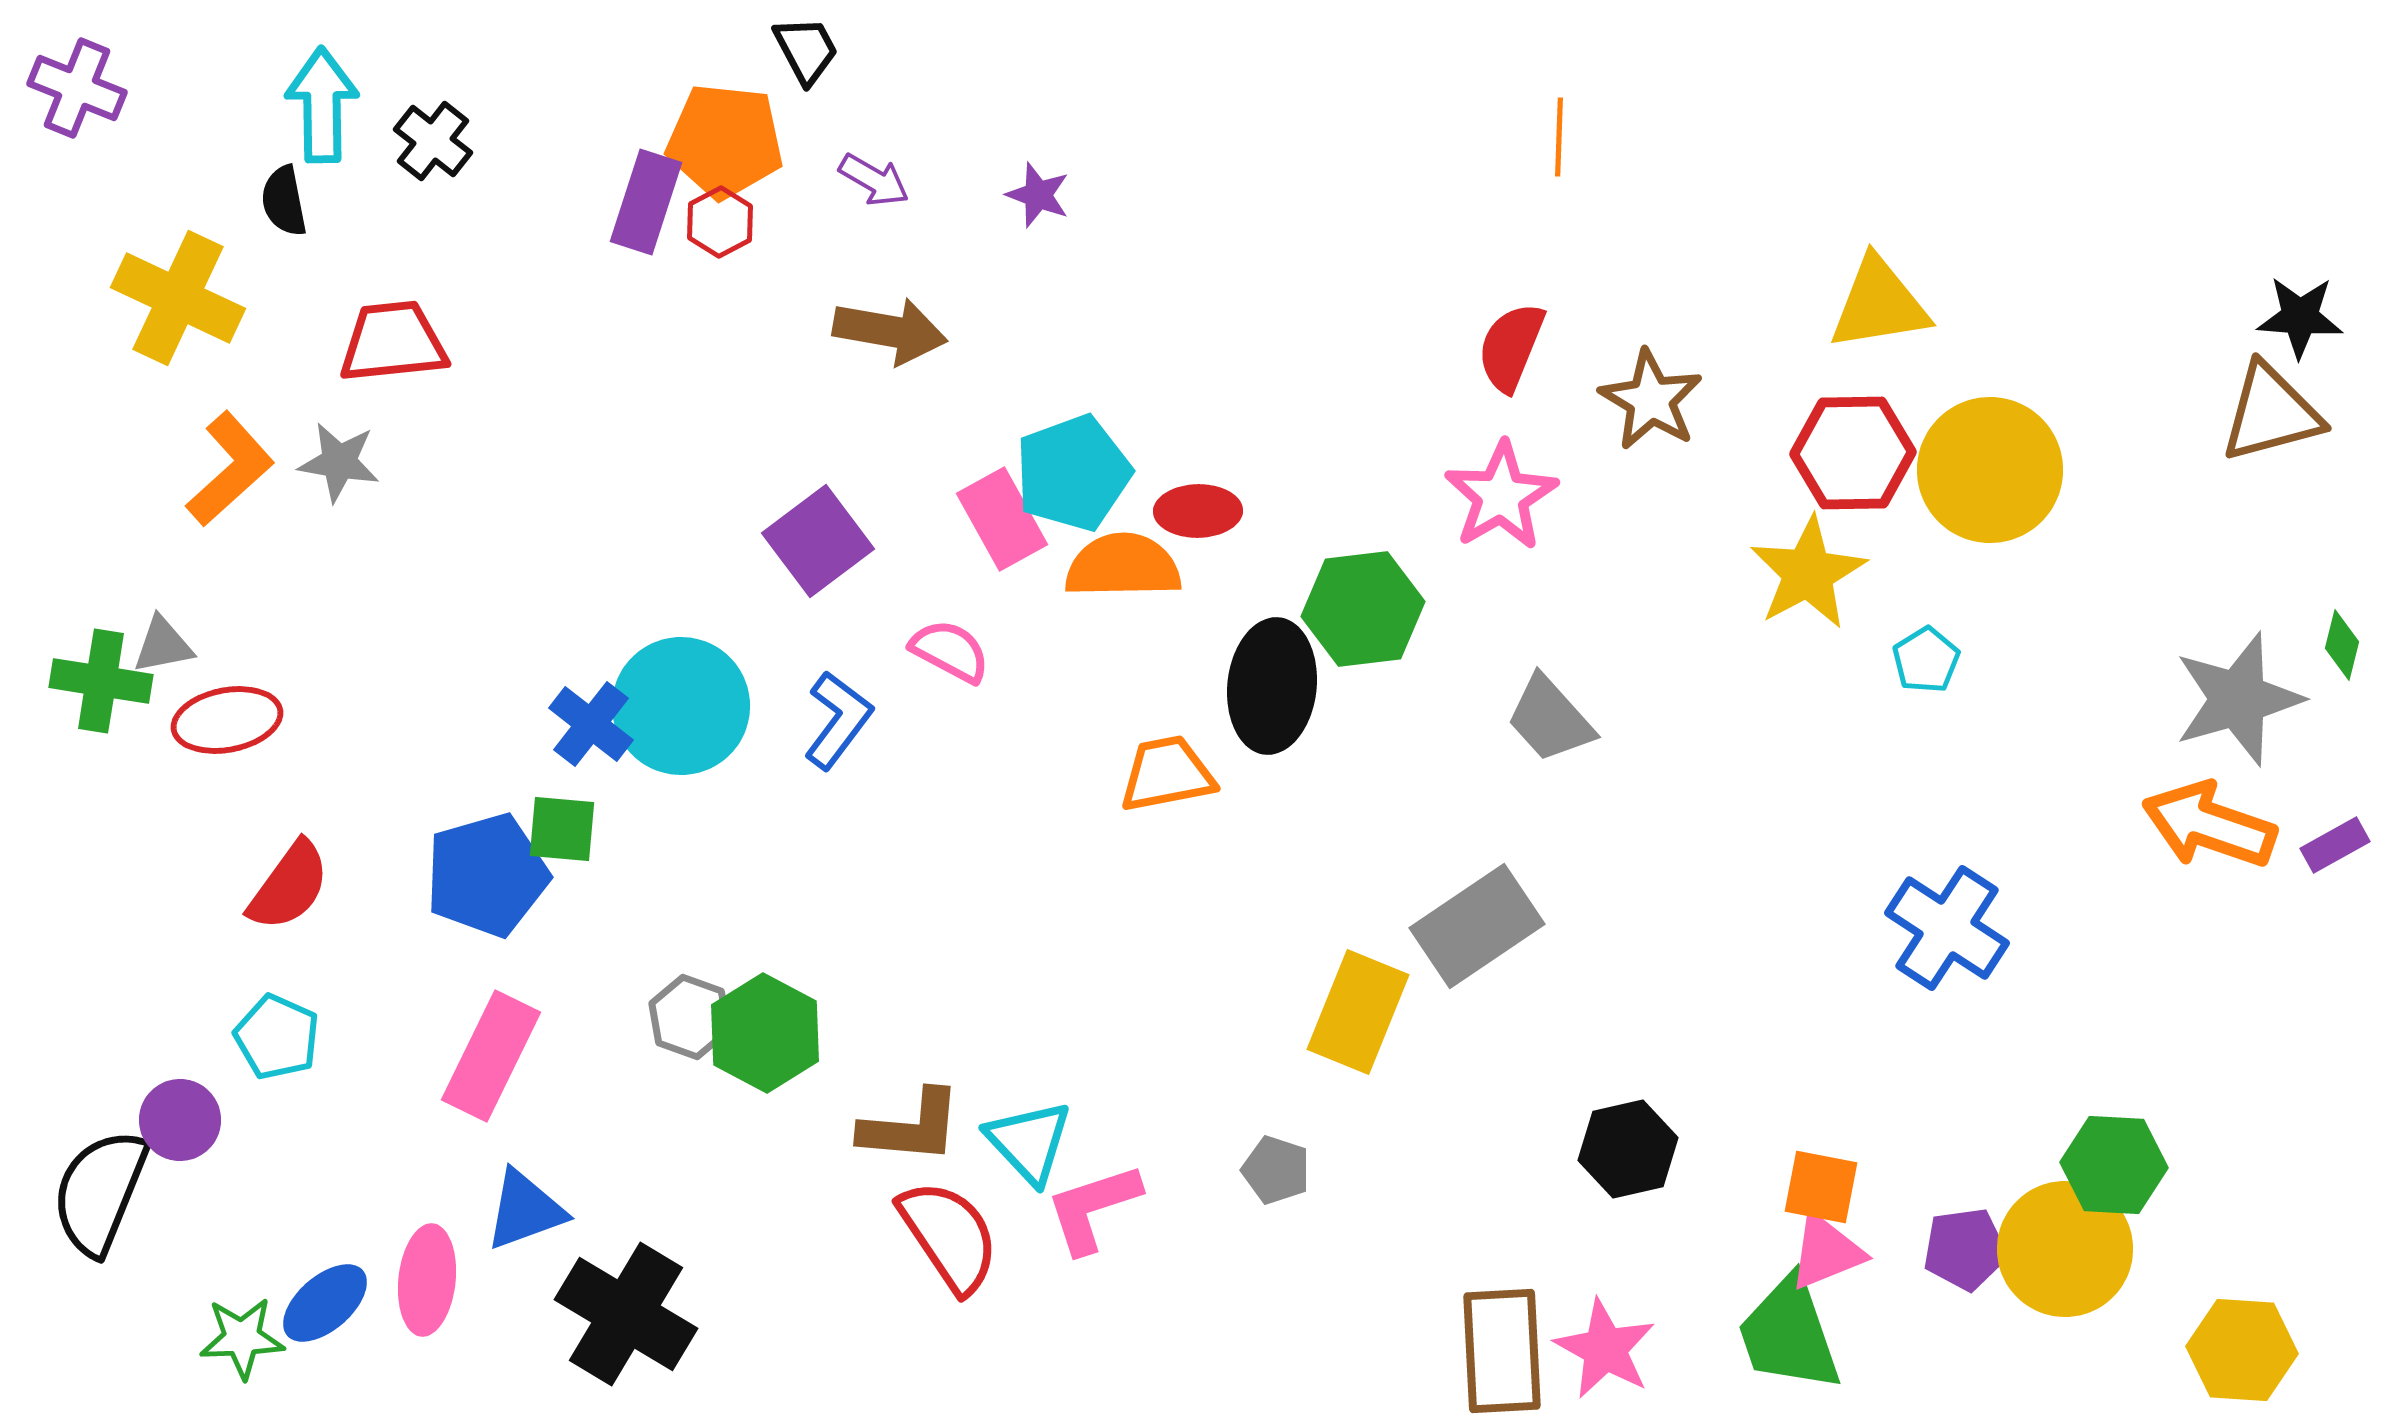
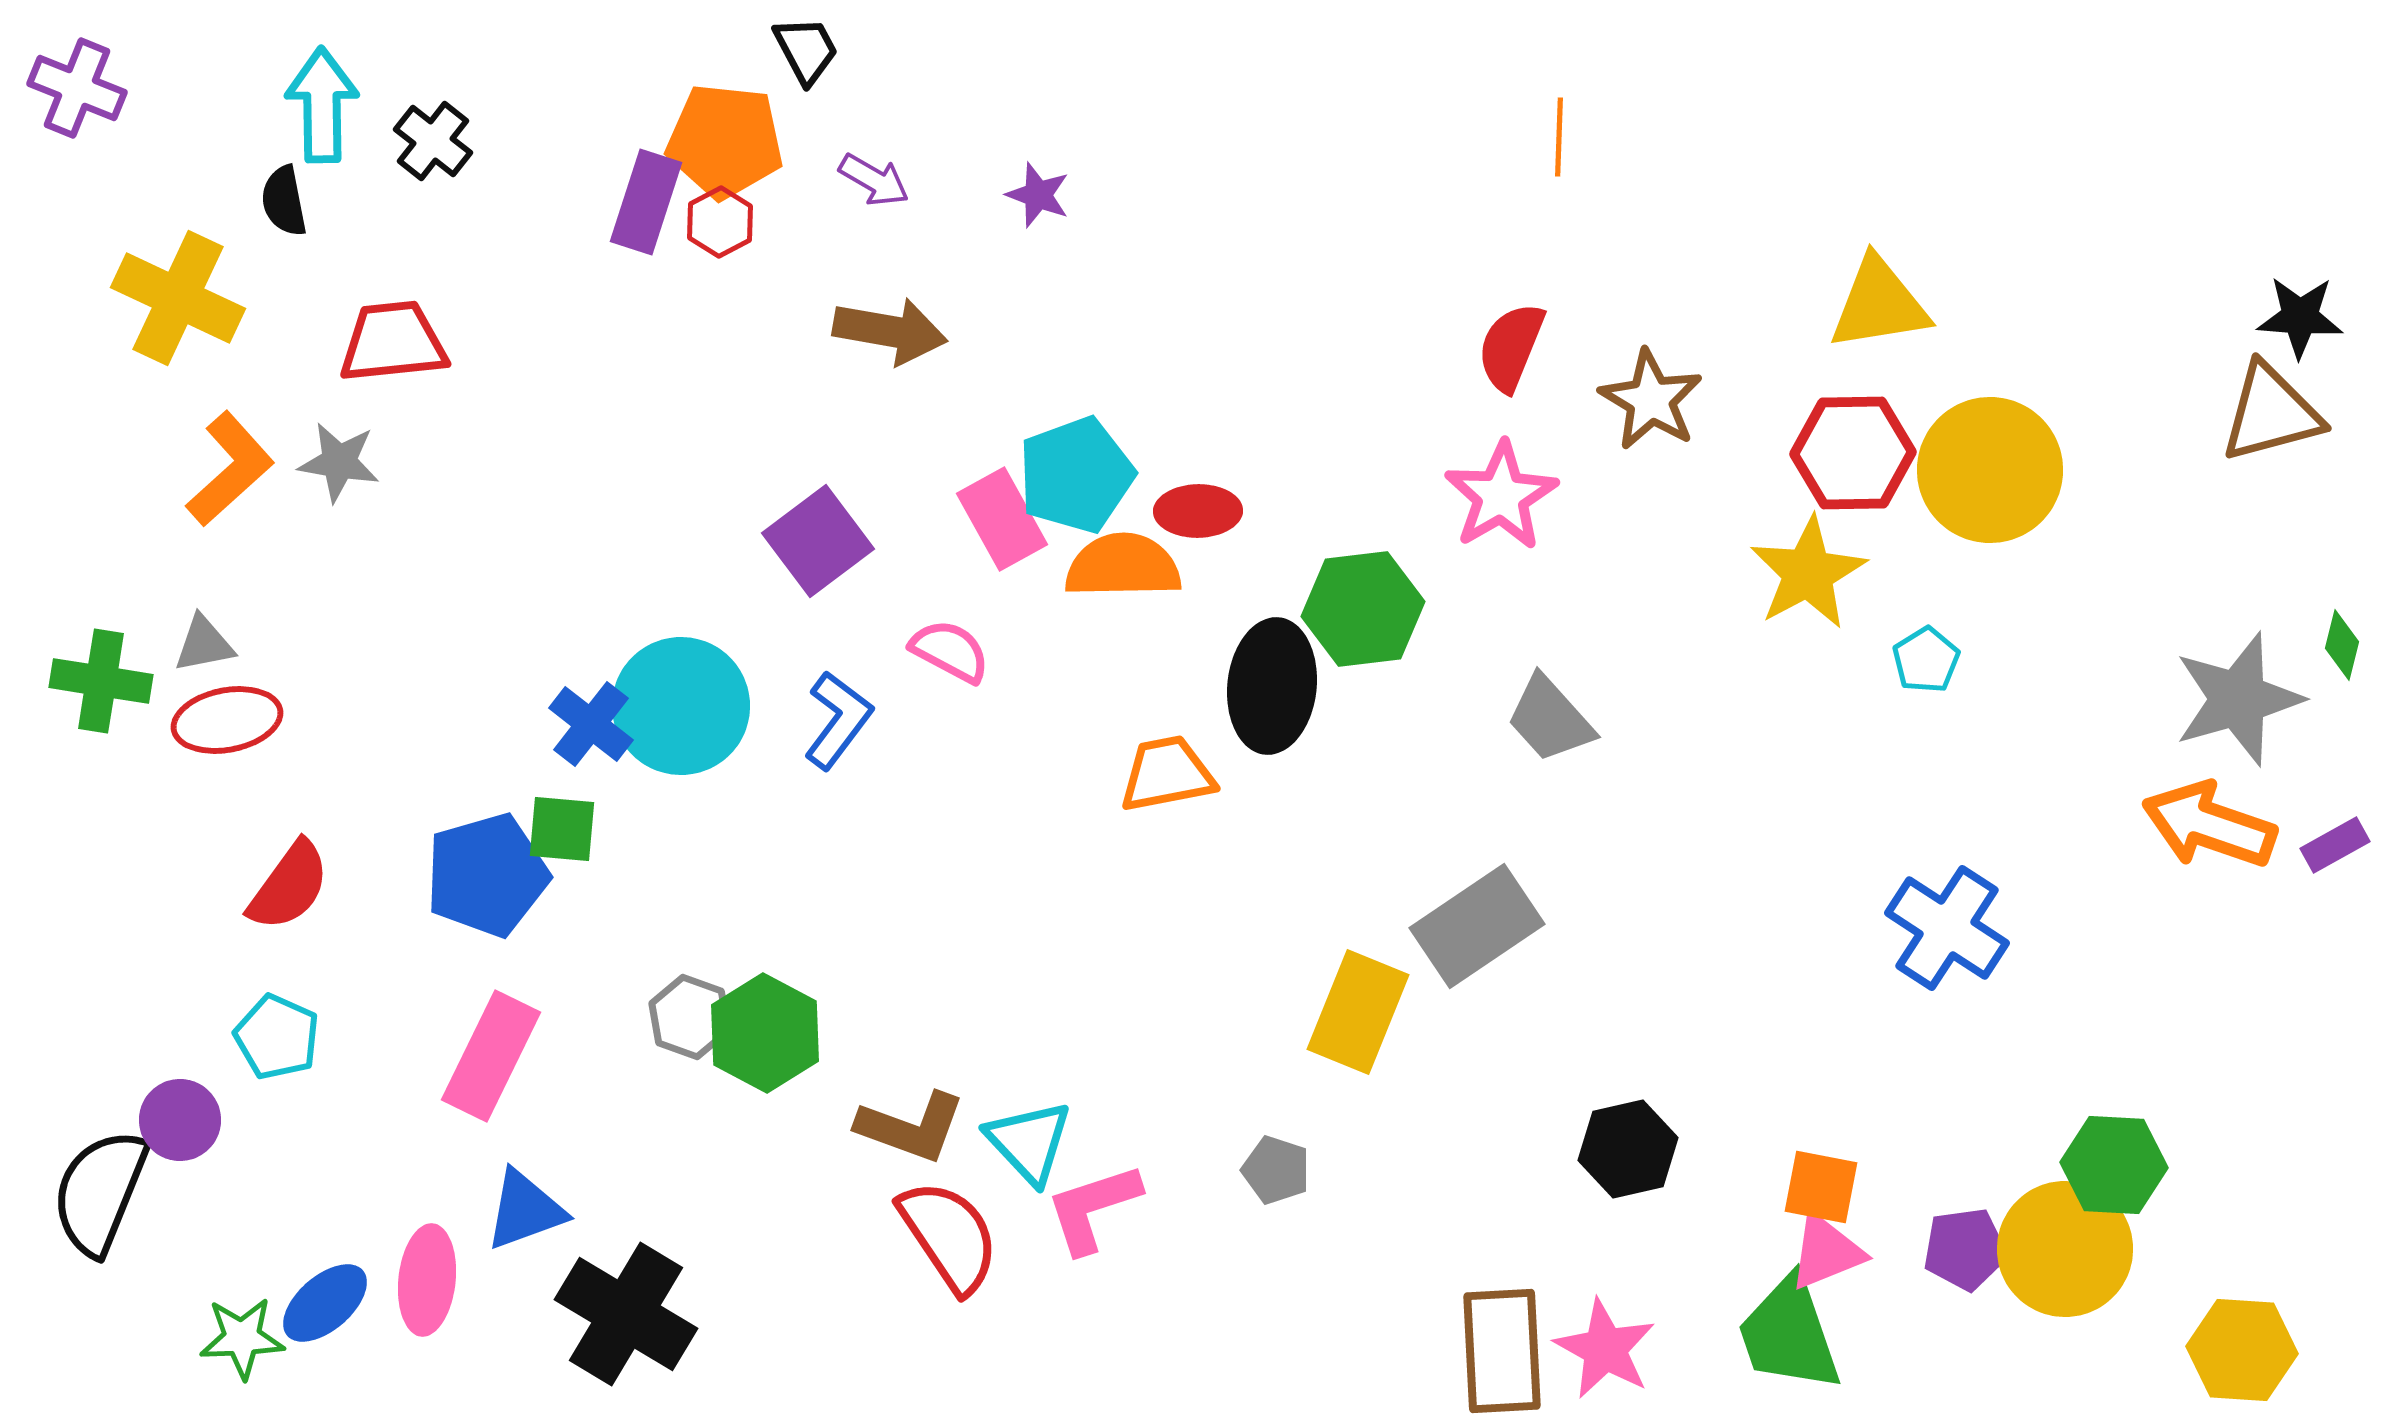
cyan pentagon at (1073, 473): moved 3 px right, 2 px down
gray triangle at (163, 645): moved 41 px right, 1 px up
brown L-shape at (911, 1127): rotated 15 degrees clockwise
